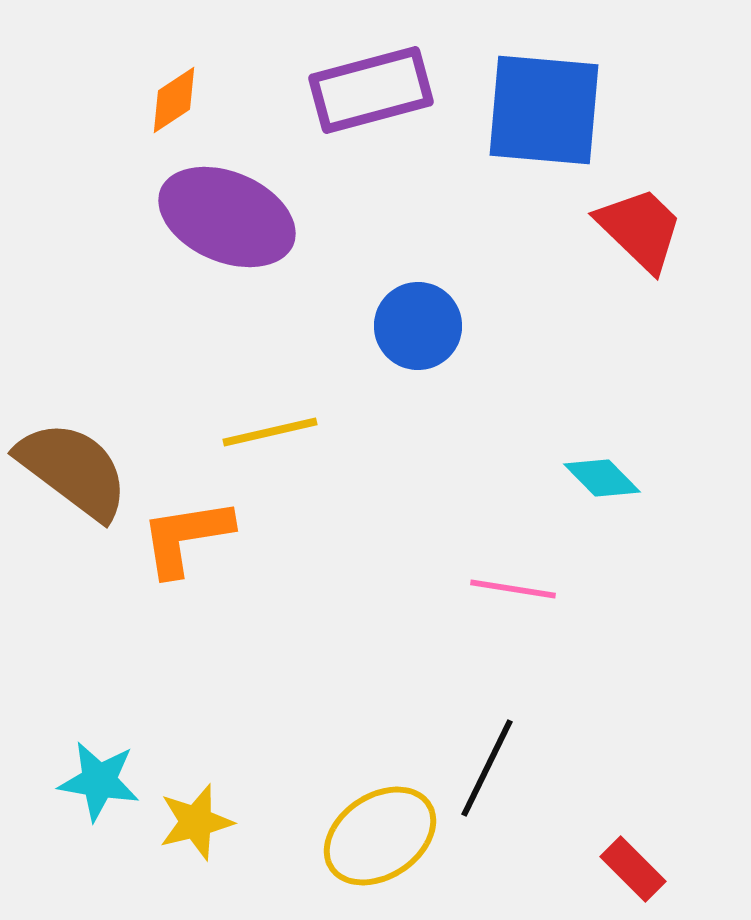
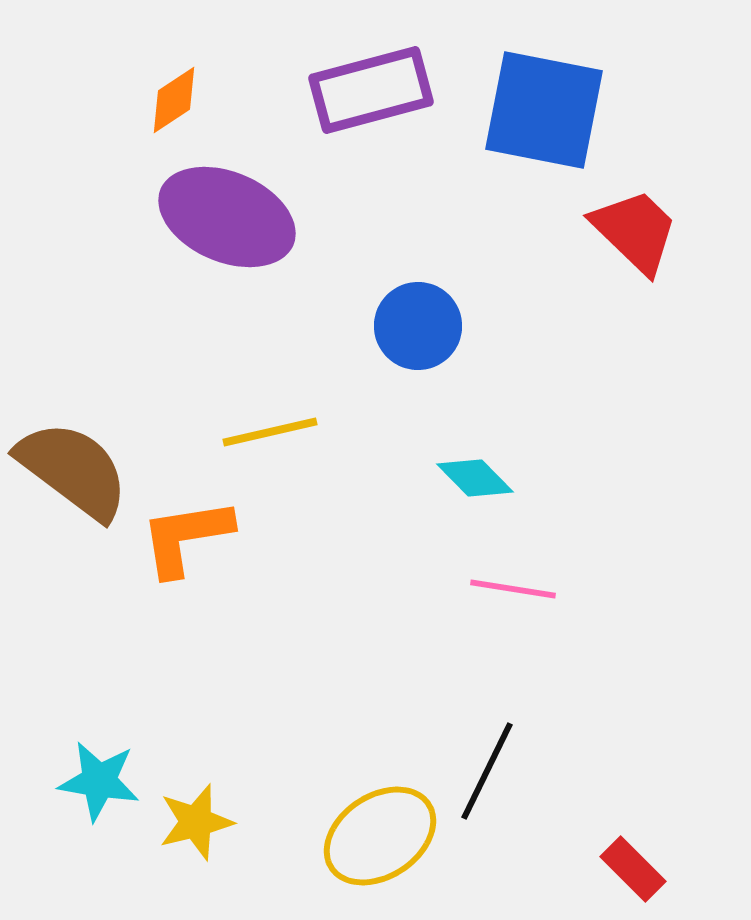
blue square: rotated 6 degrees clockwise
red trapezoid: moved 5 px left, 2 px down
cyan diamond: moved 127 px left
black line: moved 3 px down
